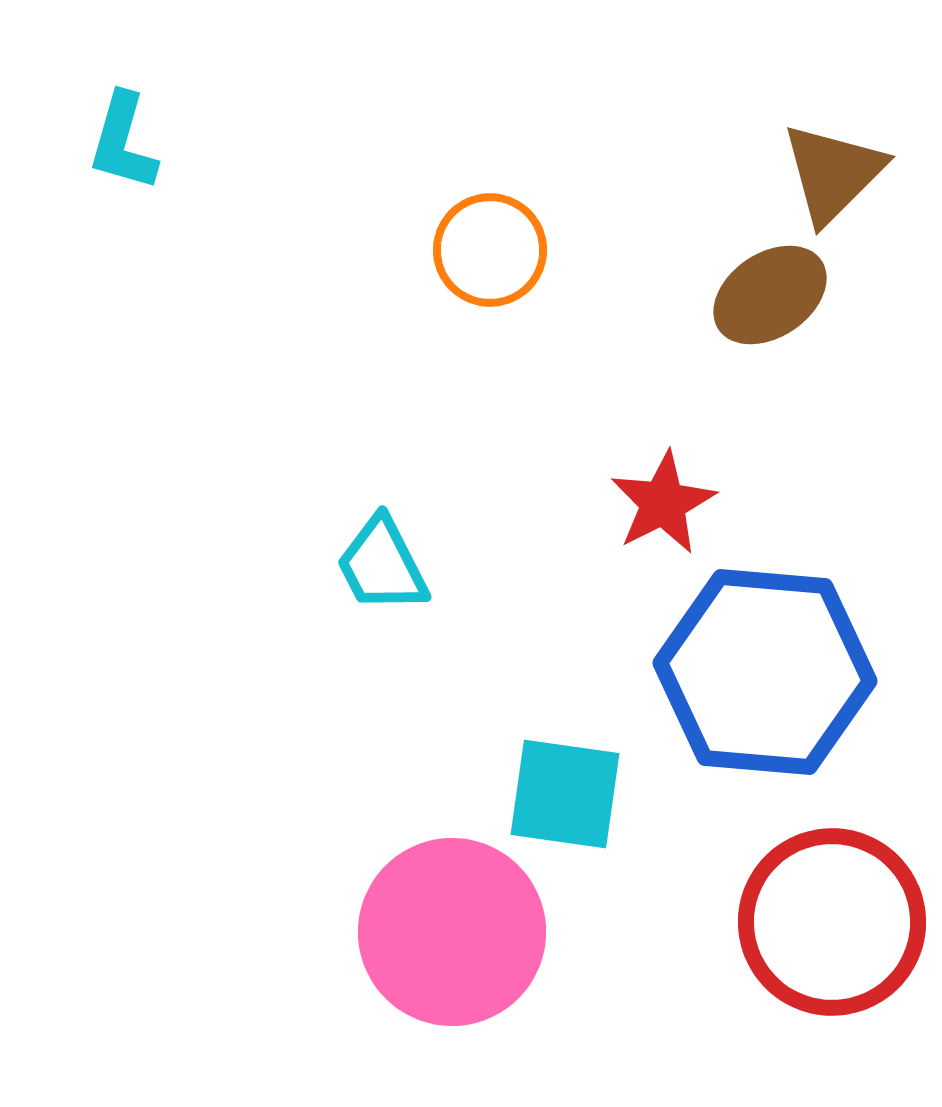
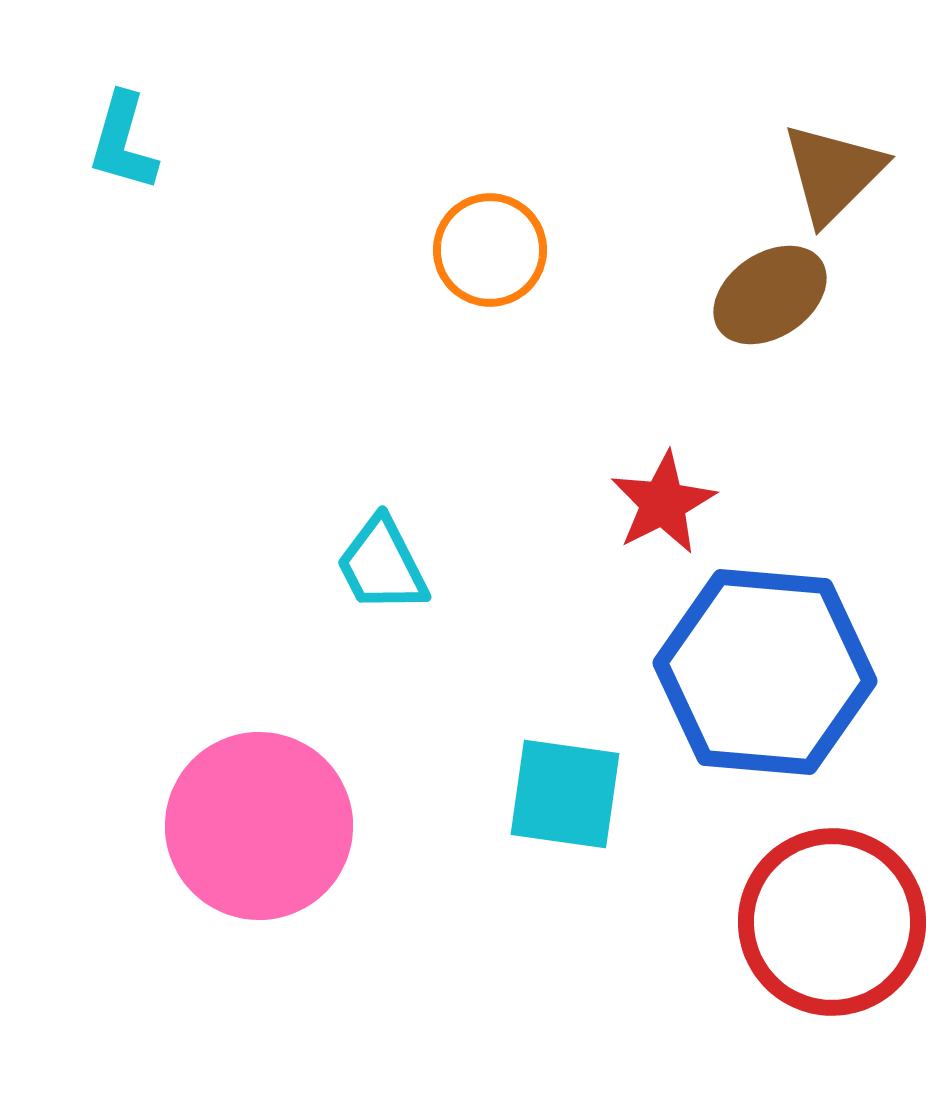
pink circle: moved 193 px left, 106 px up
